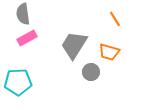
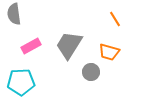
gray semicircle: moved 9 px left
pink rectangle: moved 4 px right, 8 px down
gray trapezoid: moved 5 px left
cyan pentagon: moved 3 px right
